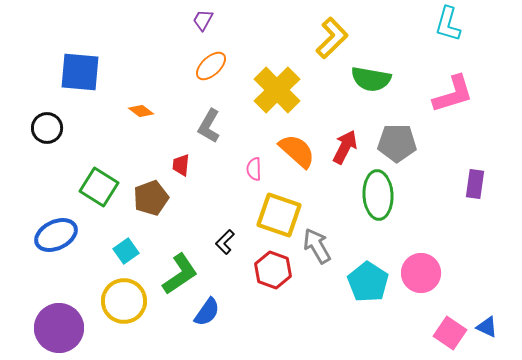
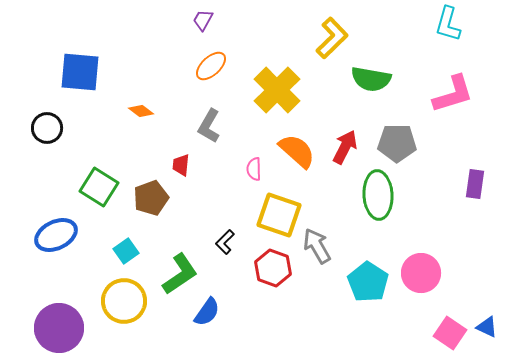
red hexagon: moved 2 px up
